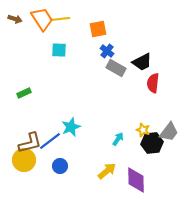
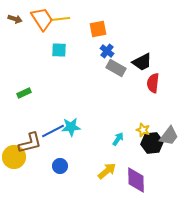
cyan star: rotated 18 degrees clockwise
gray trapezoid: moved 4 px down
blue line: moved 3 px right, 10 px up; rotated 10 degrees clockwise
yellow circle: moved 10 px left, 3 px up
